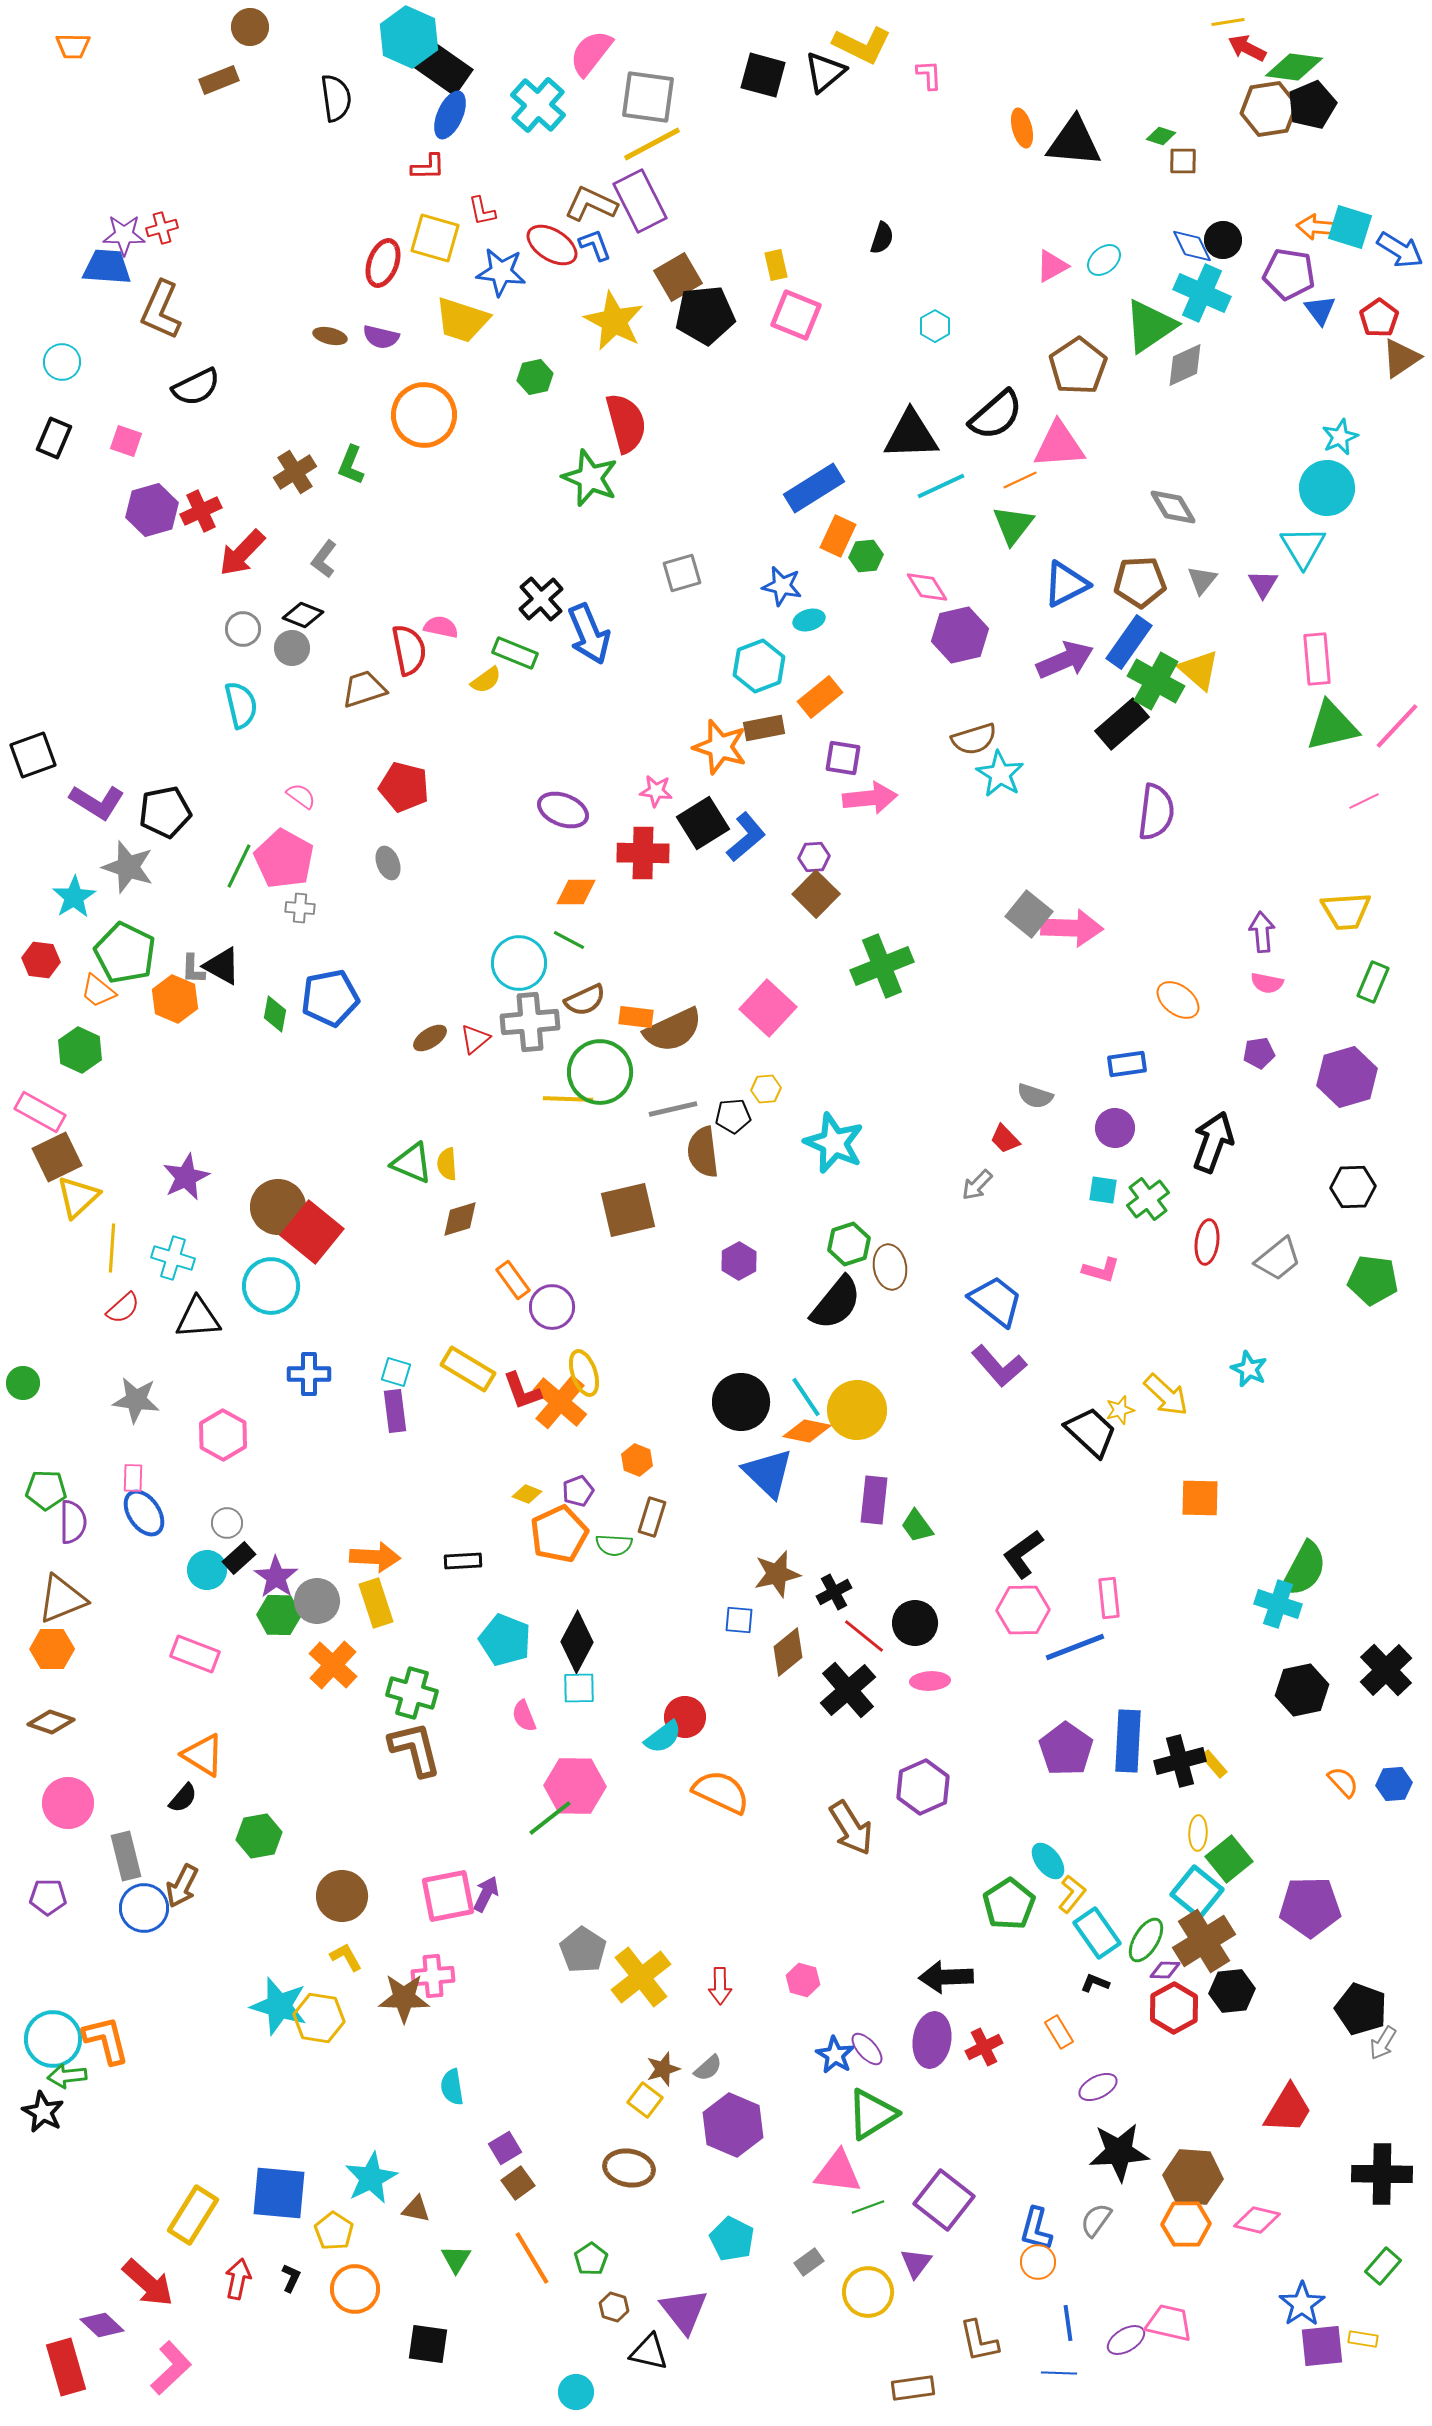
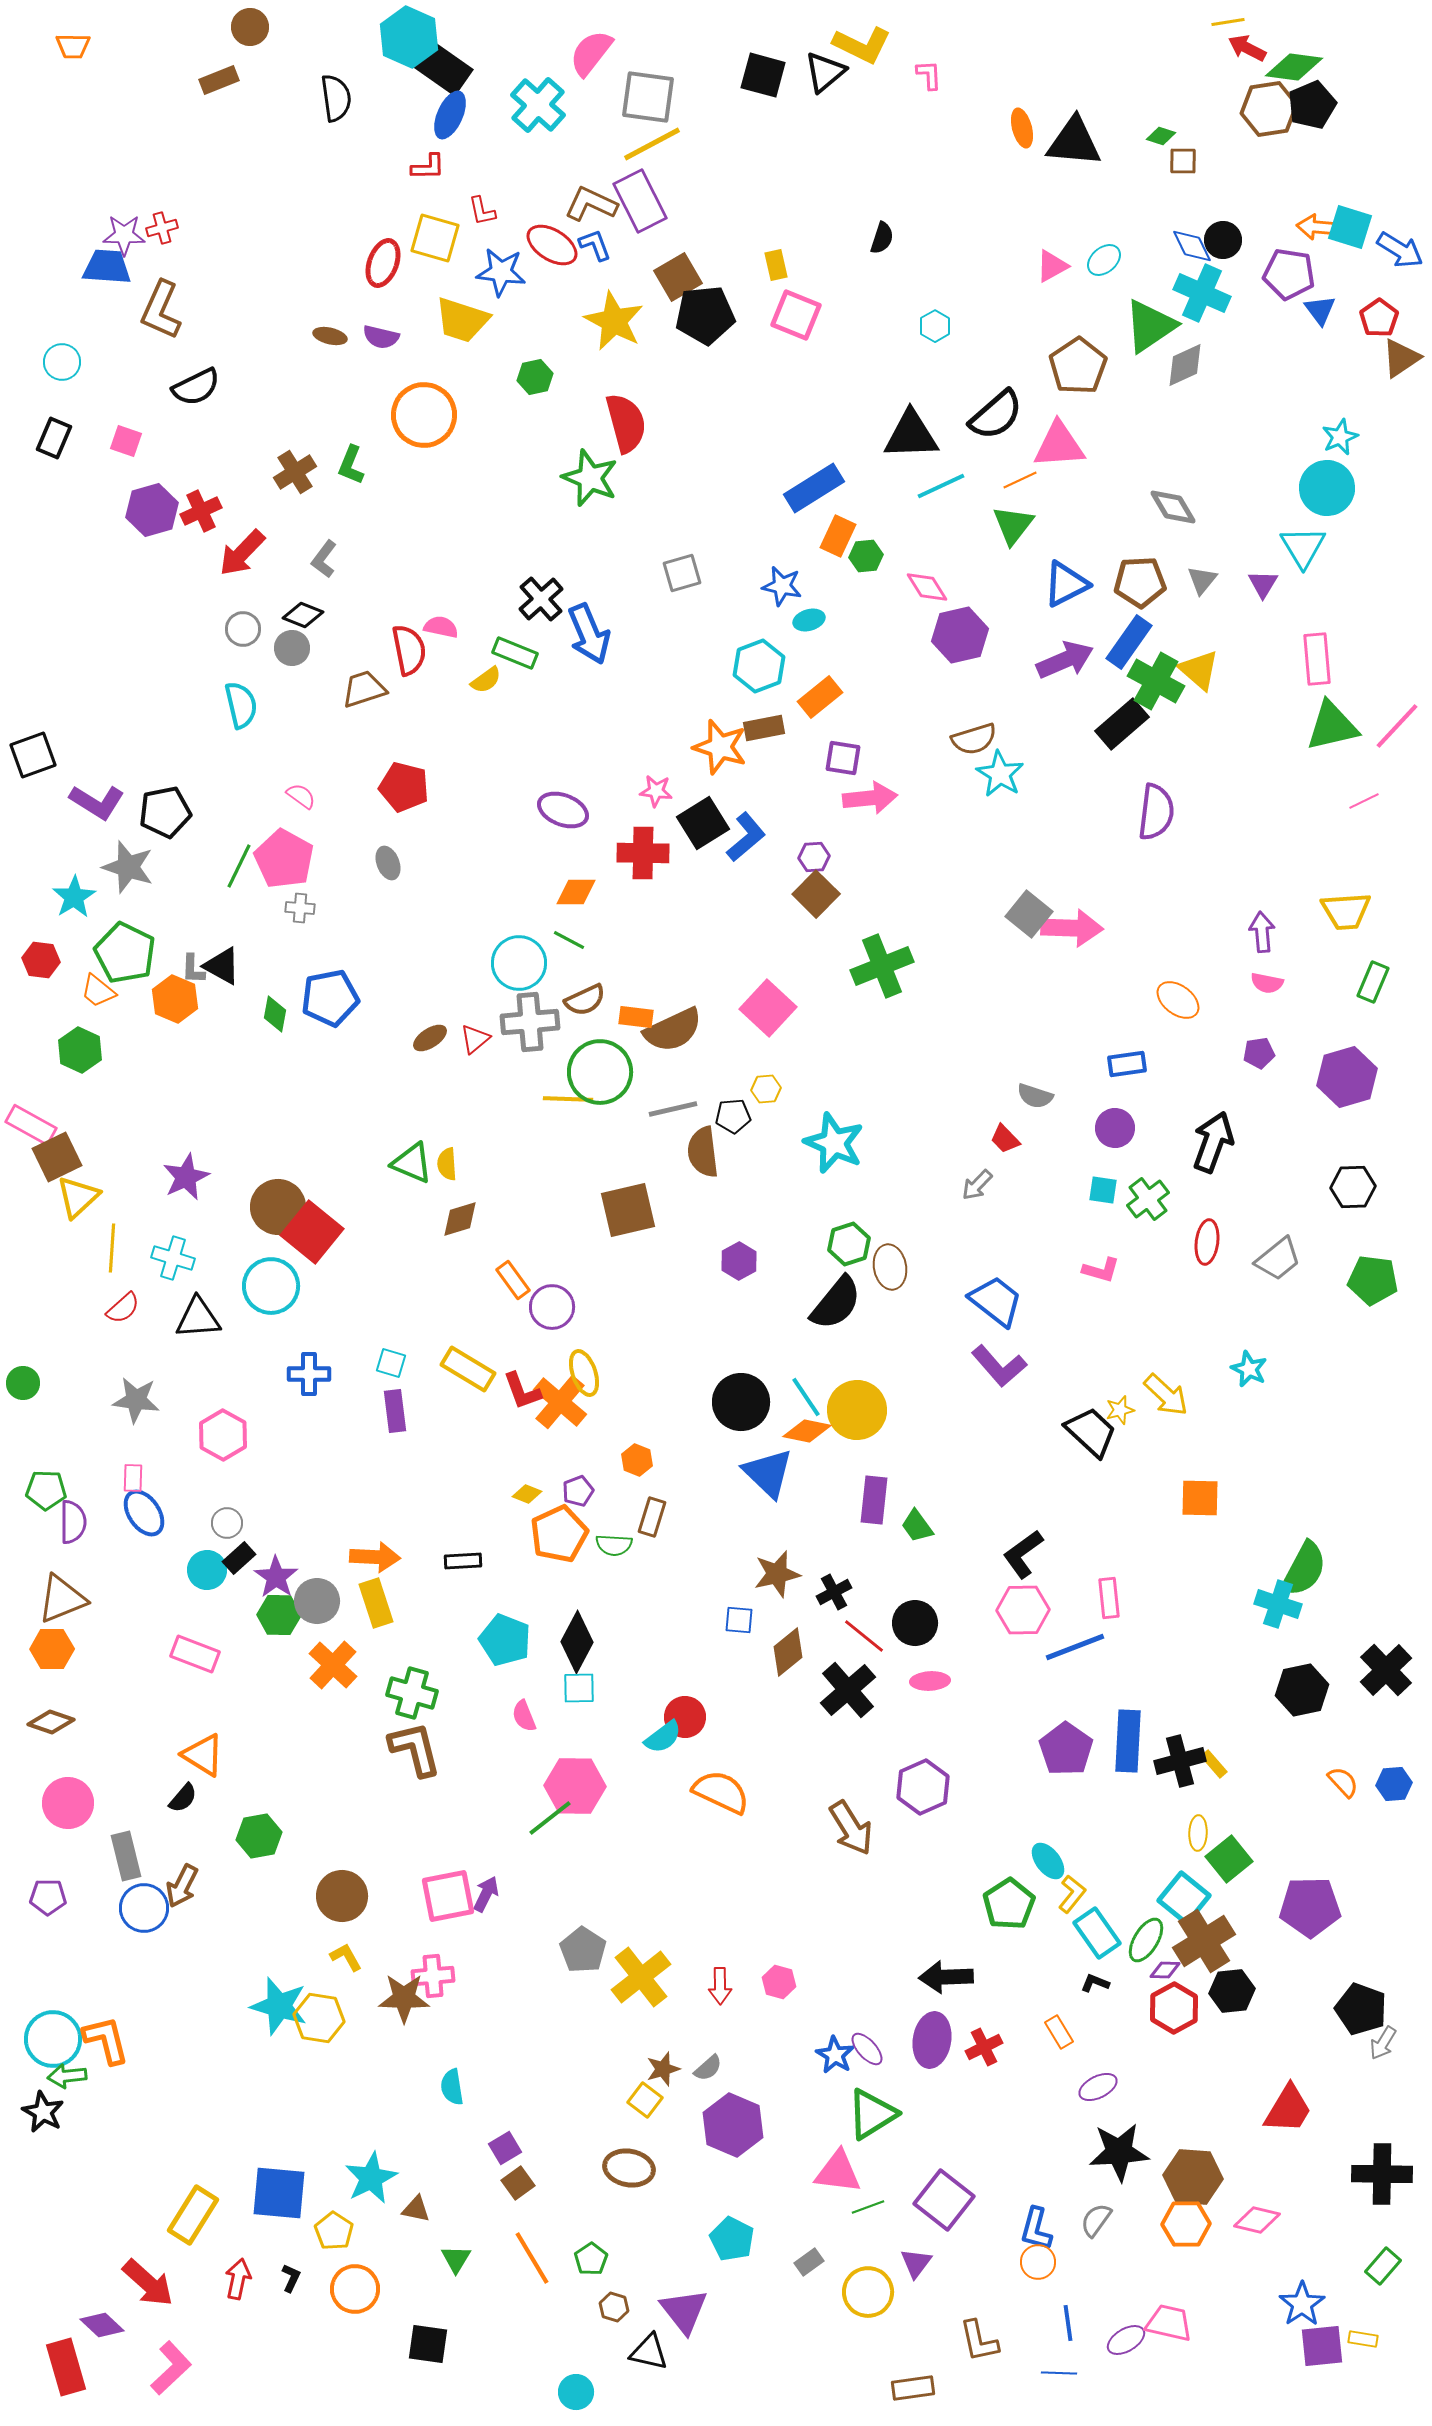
pink rectangle at (40, 1112): moved 9 px left, 13 px down
cyan square at (396, 1372): moved 5 px left, 9 px up
cyan square at (1197, 1892): moved 13 px left, 6 px down
pink hexagon at (803, 1980): moved 24 px left, 2 px down
